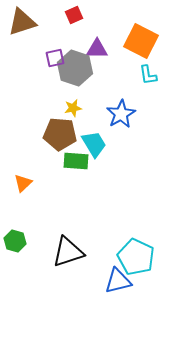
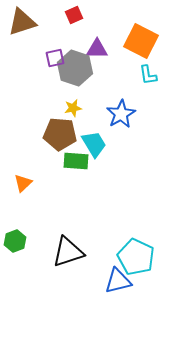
green hexagon: rotated 25 degrees clockwise
